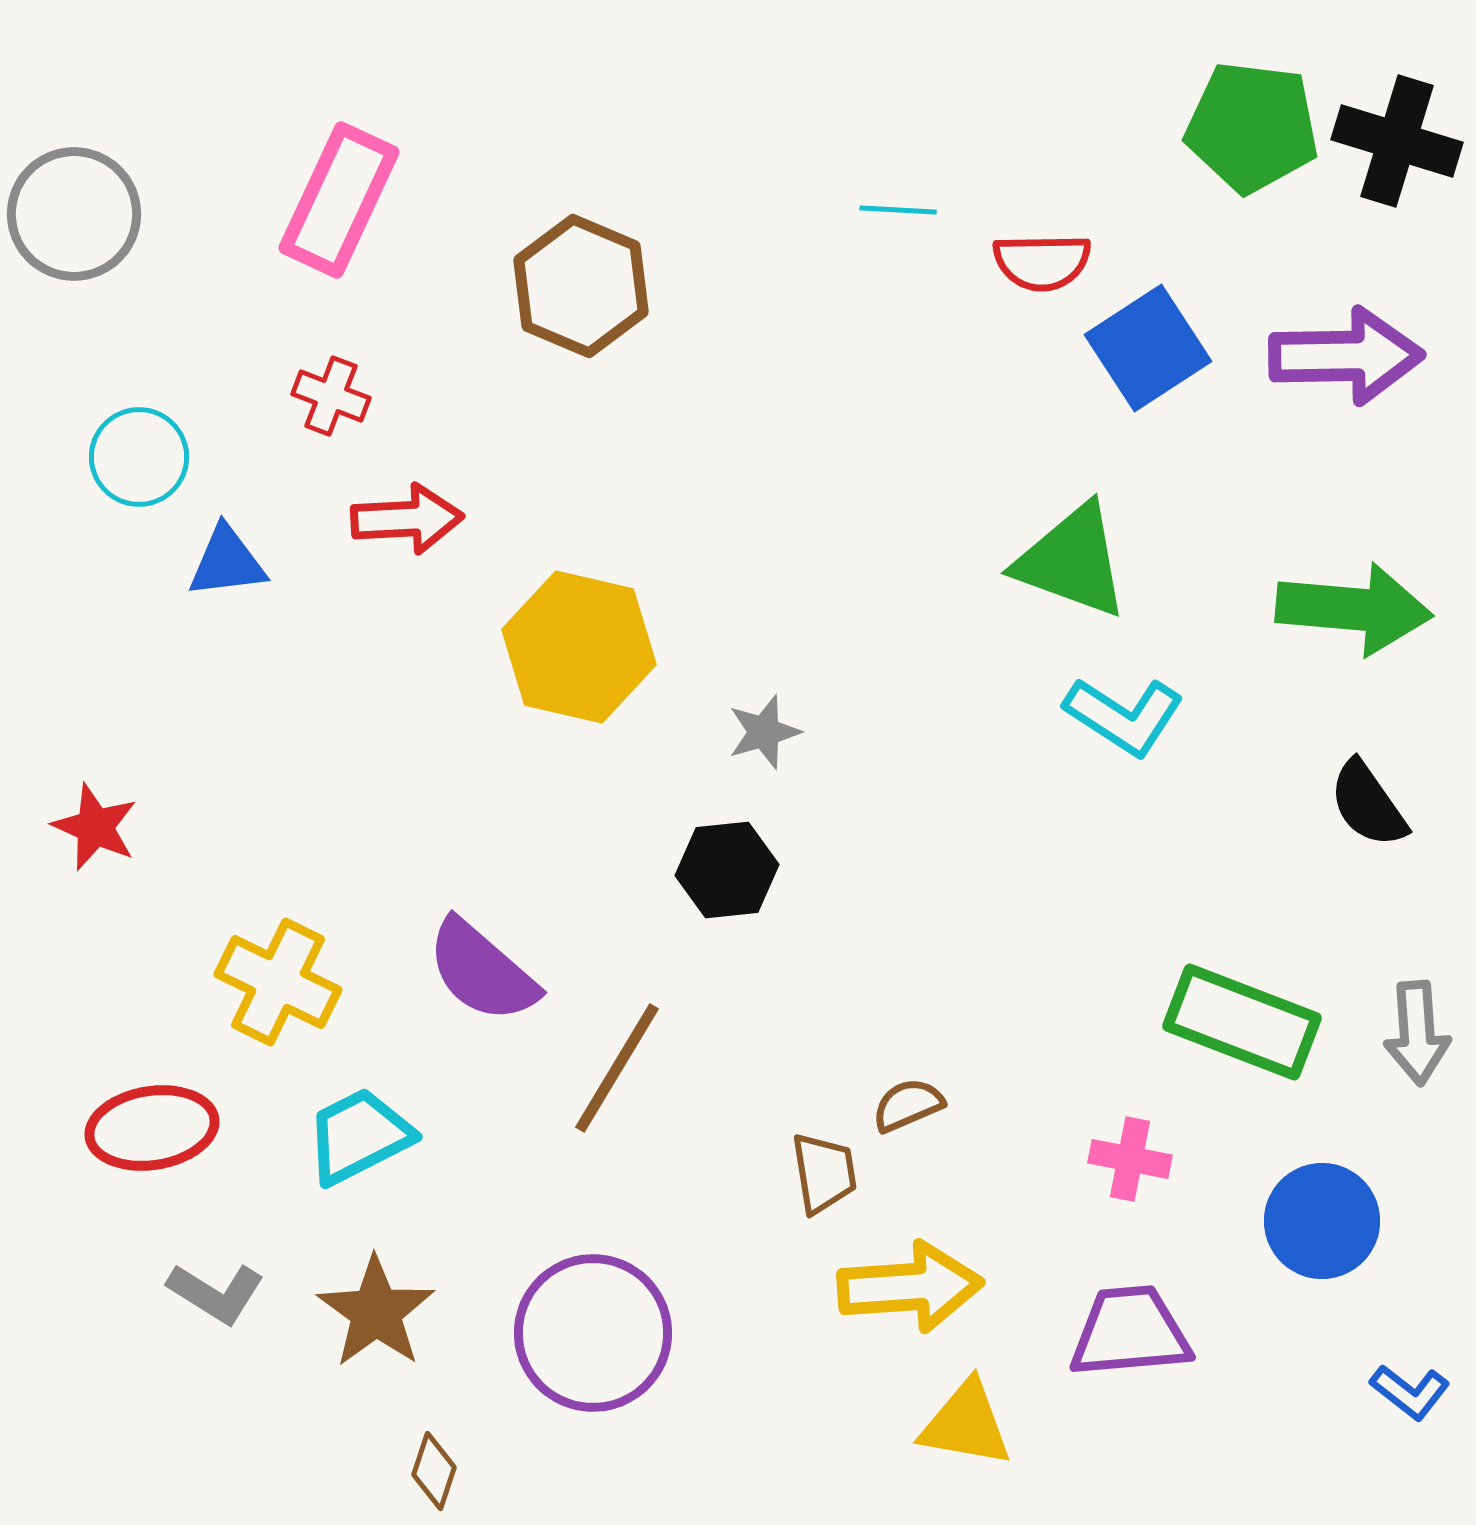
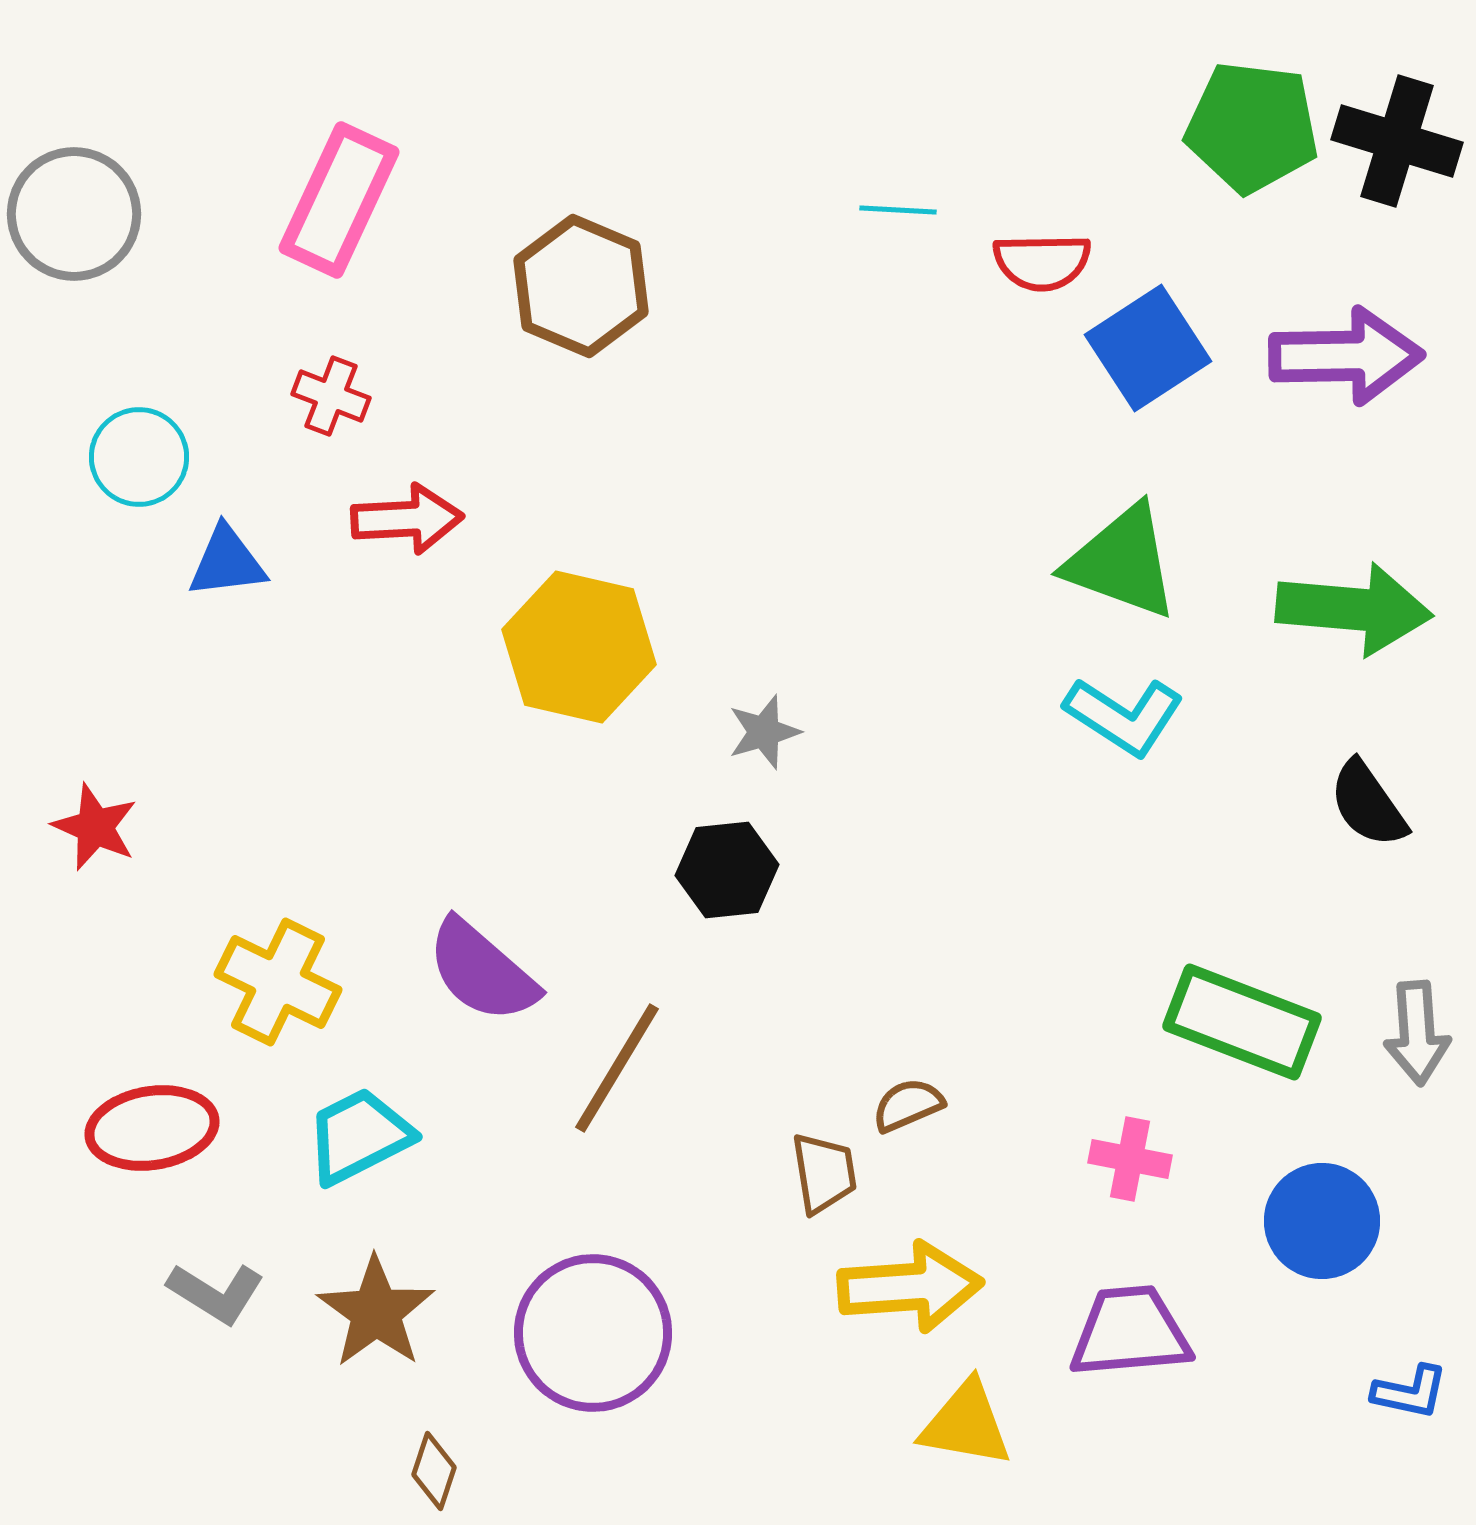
green triangle: moved 50 px right, 1 px down
blue L-shape: rotated 26 degrees counterclockwise
